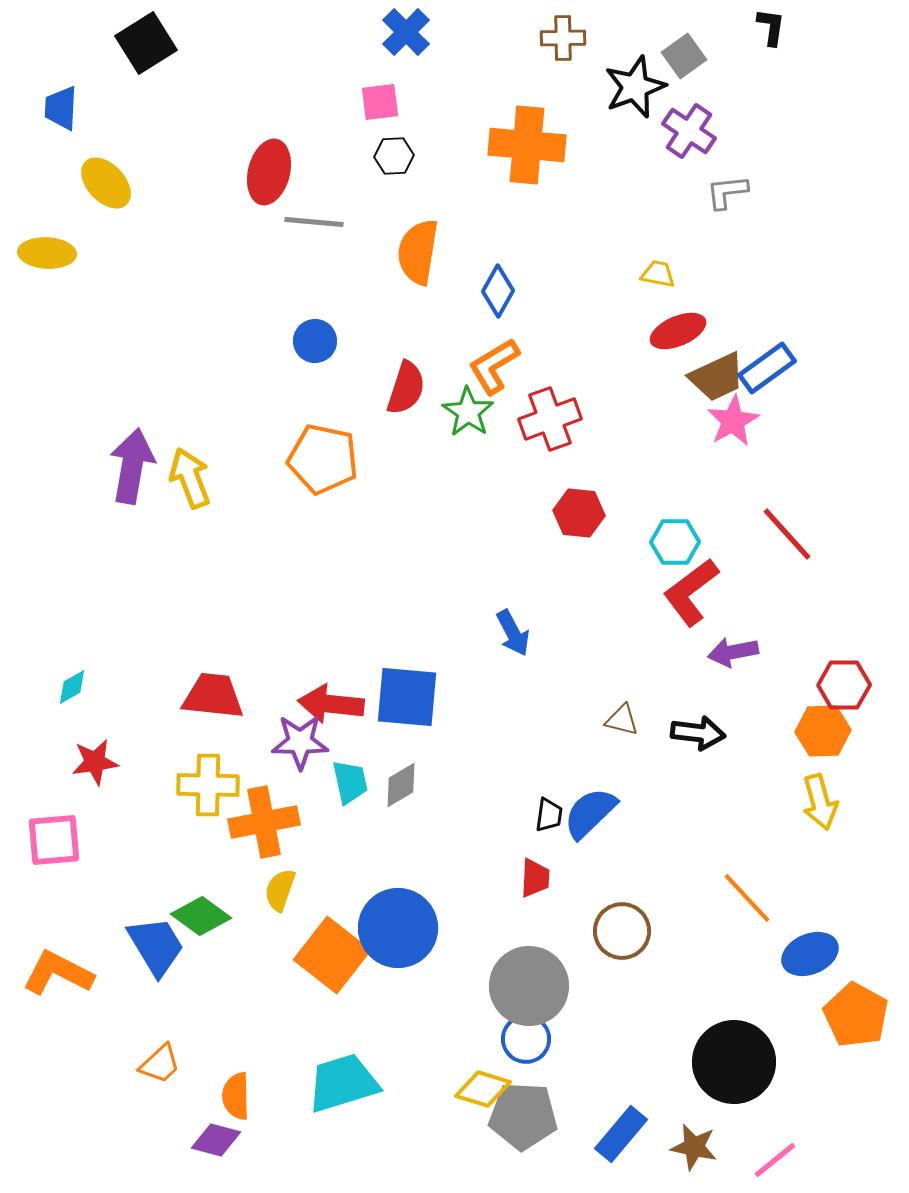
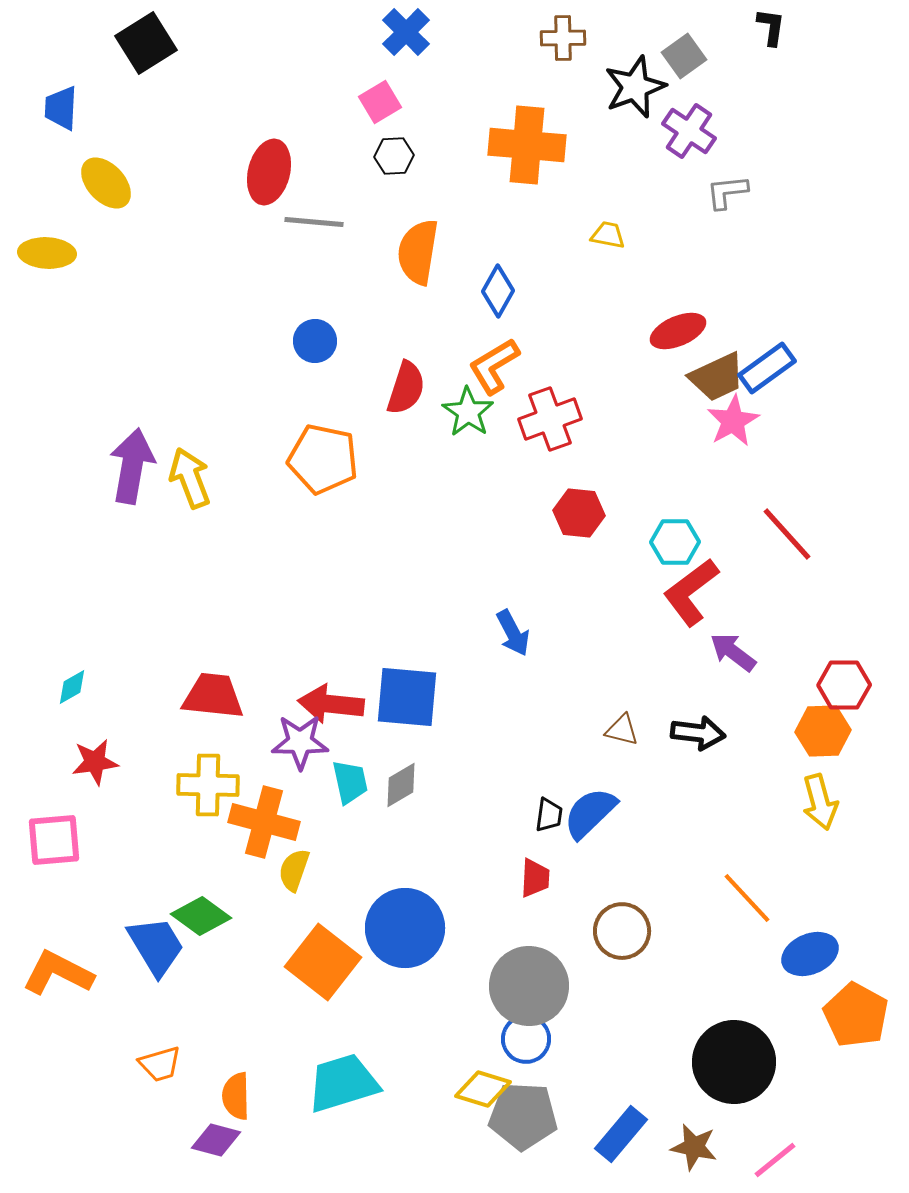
pink square at (380, 102): rotated 24 degrees counterclockwise
yellow trapezoid at (658, 274): moved 50 px left, 39 px up
purple arrow at (733, 652): rotated 48 degrees clockwise
brown triangle at (622, 720): moved 10 px down
orange cross at (264, 822): rotated 26 degrees clockwise
yellow semicircle at (280, 890): moved 14 px right, 20 px up
blue circle at (398, 928): moved 7 px right
orange square at (332, 955): moved 9 px left, 7 px down
orange trapezoid at (160, 1064): rotated 27 degrees clockwise
